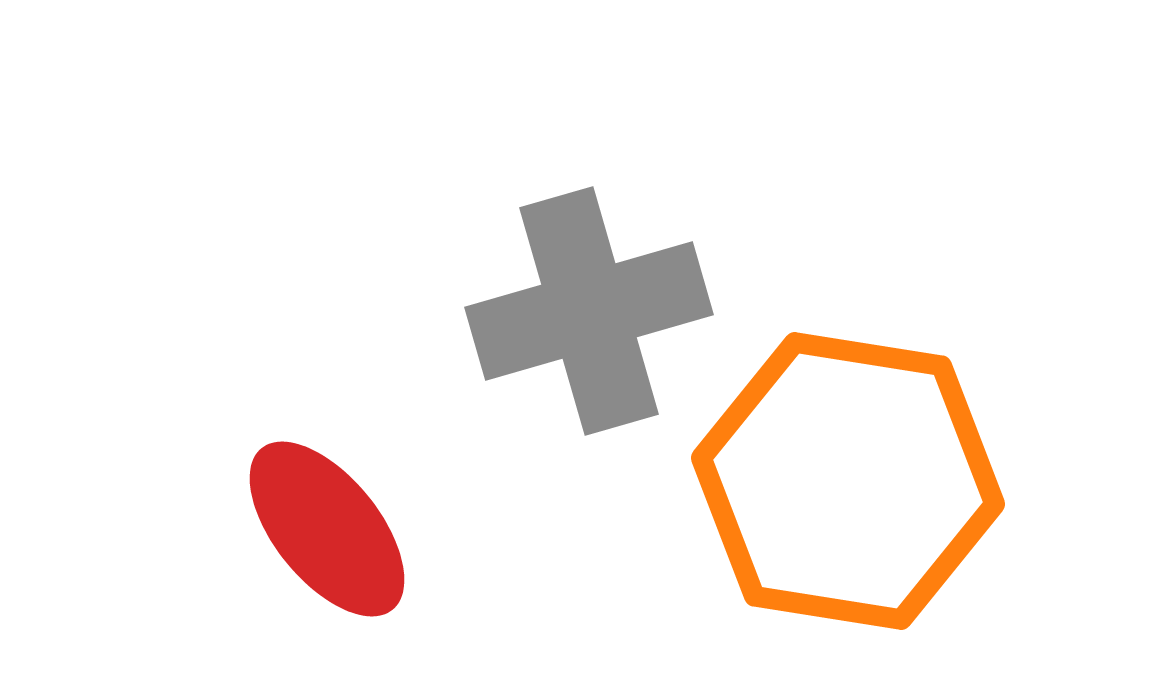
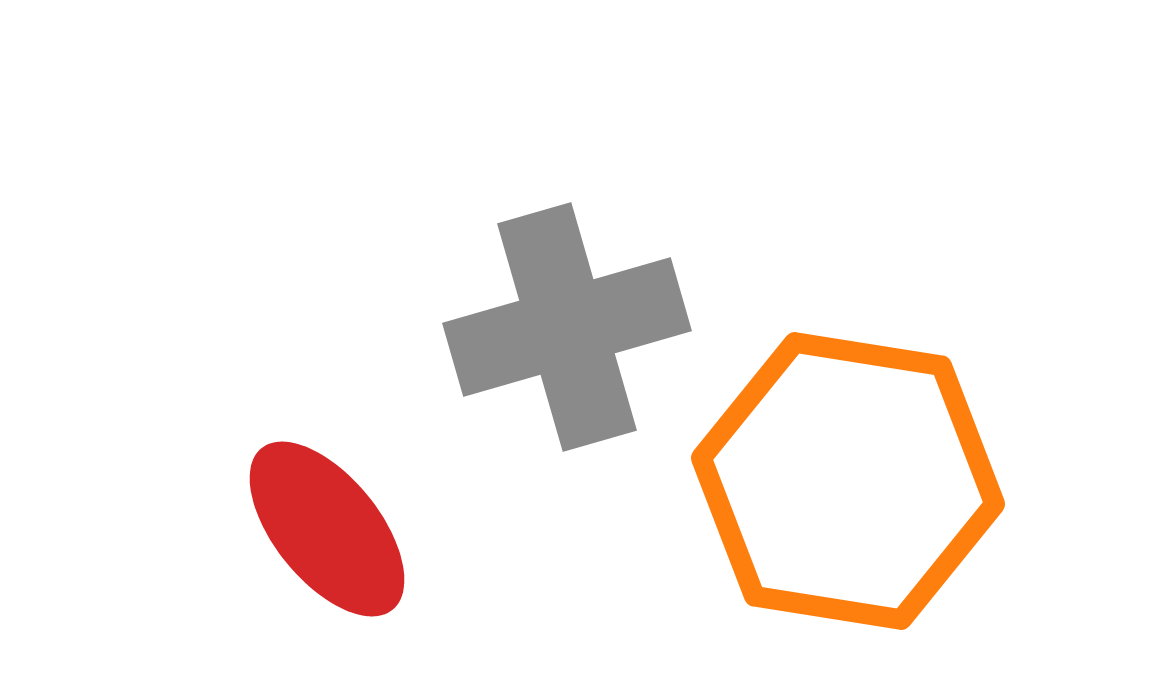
gray cross: moved 22 px left, 16 px down
